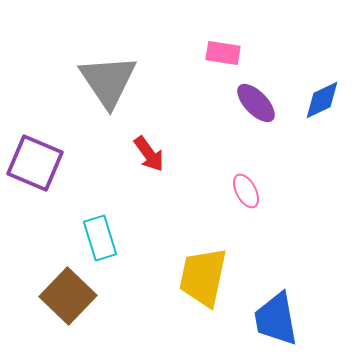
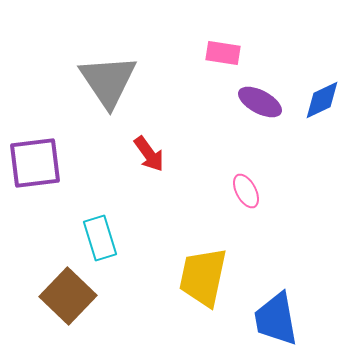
purple ellipse: moved 4 px right, 1 px up; rotated 18 degrees counterclockwise
purple square: rotated 30 degrees counterclockwise
